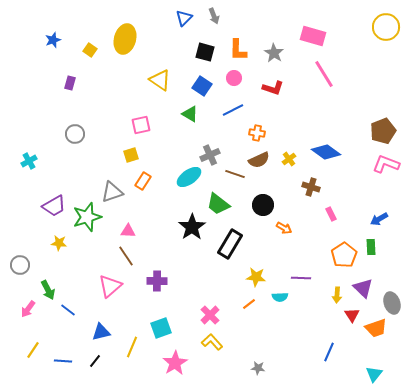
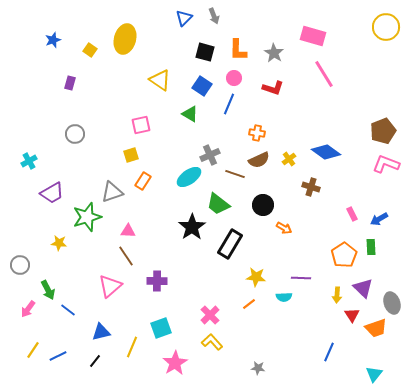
blue line at (233, 110): moved 4 px left, 6 px up; rotated 40 degrees counterclockwise
purple trapezoid at (54, 206): moved 2 px left, 13 px up
pink rectangle at (331, 214): moved 21 px right
cyan semicircle at (280, 297): moved 4 px right
blue line at (63, 361): moved 5 px left, 5 px up; rotated 30 degrees counterclockwise
